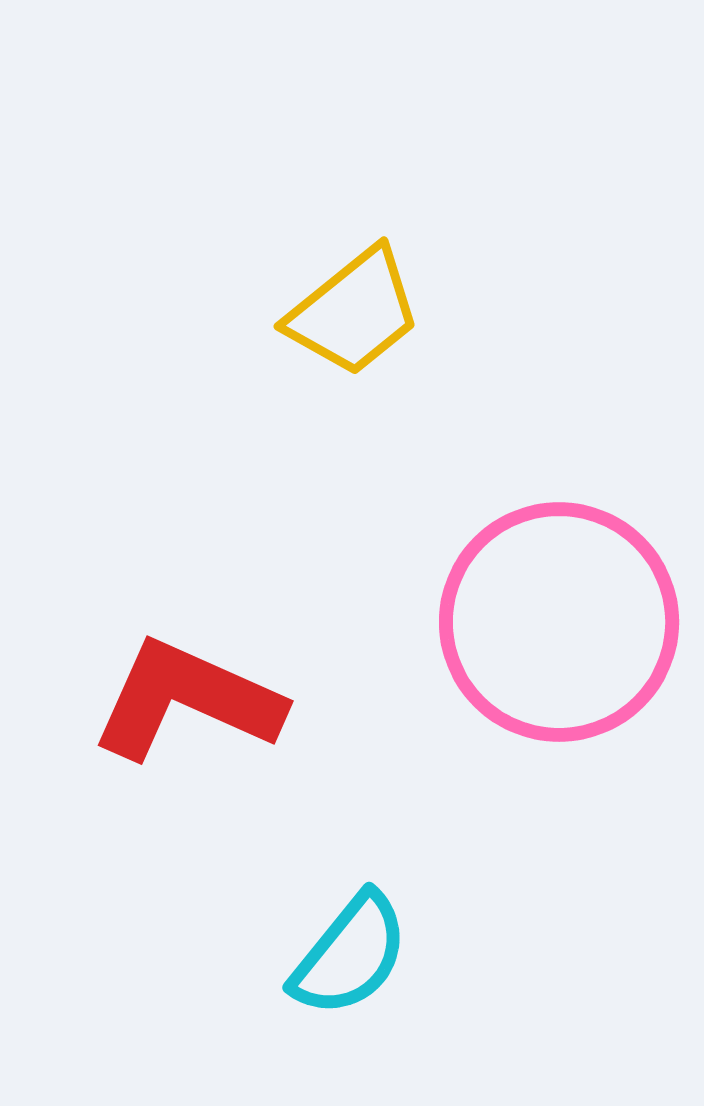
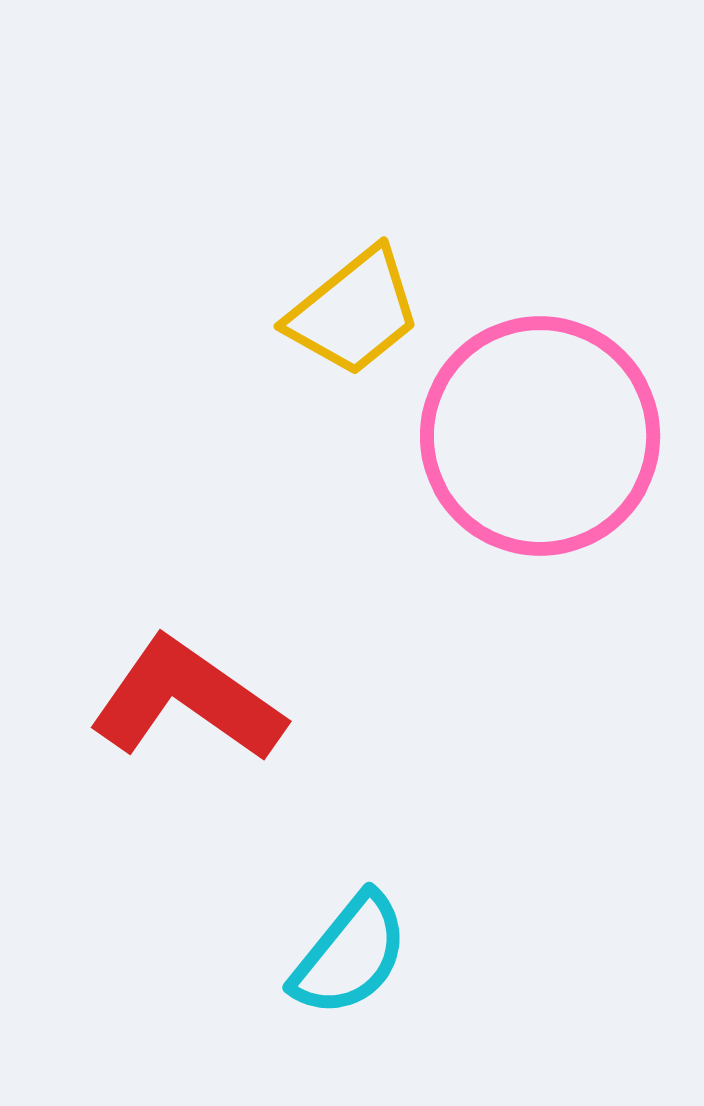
pink circle: moved 19 px left, 186 px up
red L-shape: rotated 11 degrees clockwise
